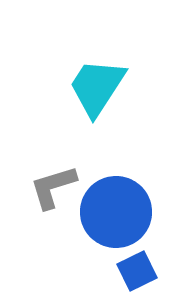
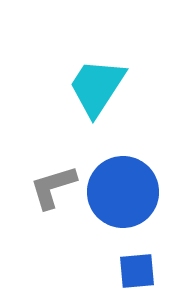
blue circle: moved 7 px right, 20 px up
blue square: rotated 21 degrees clockwise
